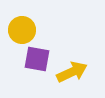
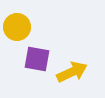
yellow circle: moved 5 px left, 3 px up
